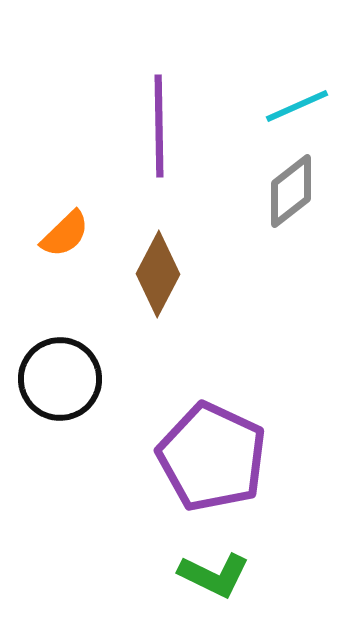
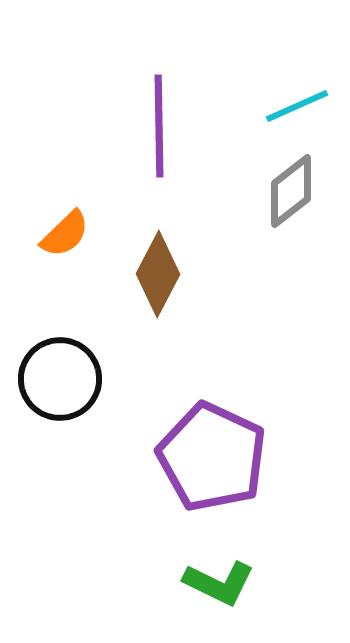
green L-shape: moved 5 px right, 8 px down
